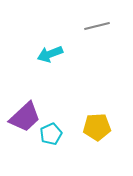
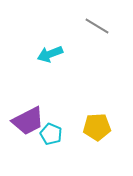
gray line: rotated 45 degrees clockwise
purple trapezoid: moved 3 px right, 4 px down; rotated 16 degrees clockwise
cyan pentagon: rotated 25 degrees counterclockwise
